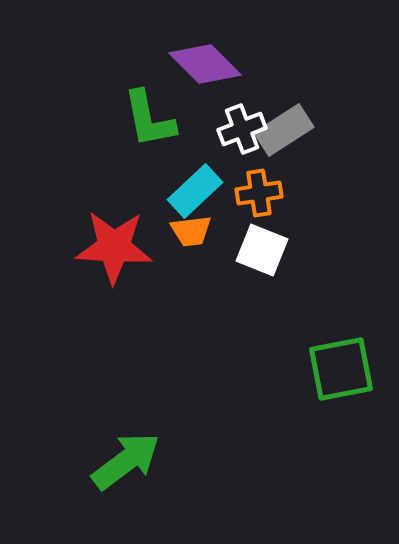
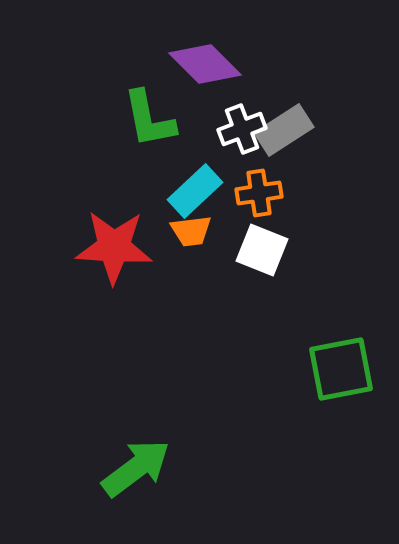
green arrow: moved 10 px right, 7 px down
